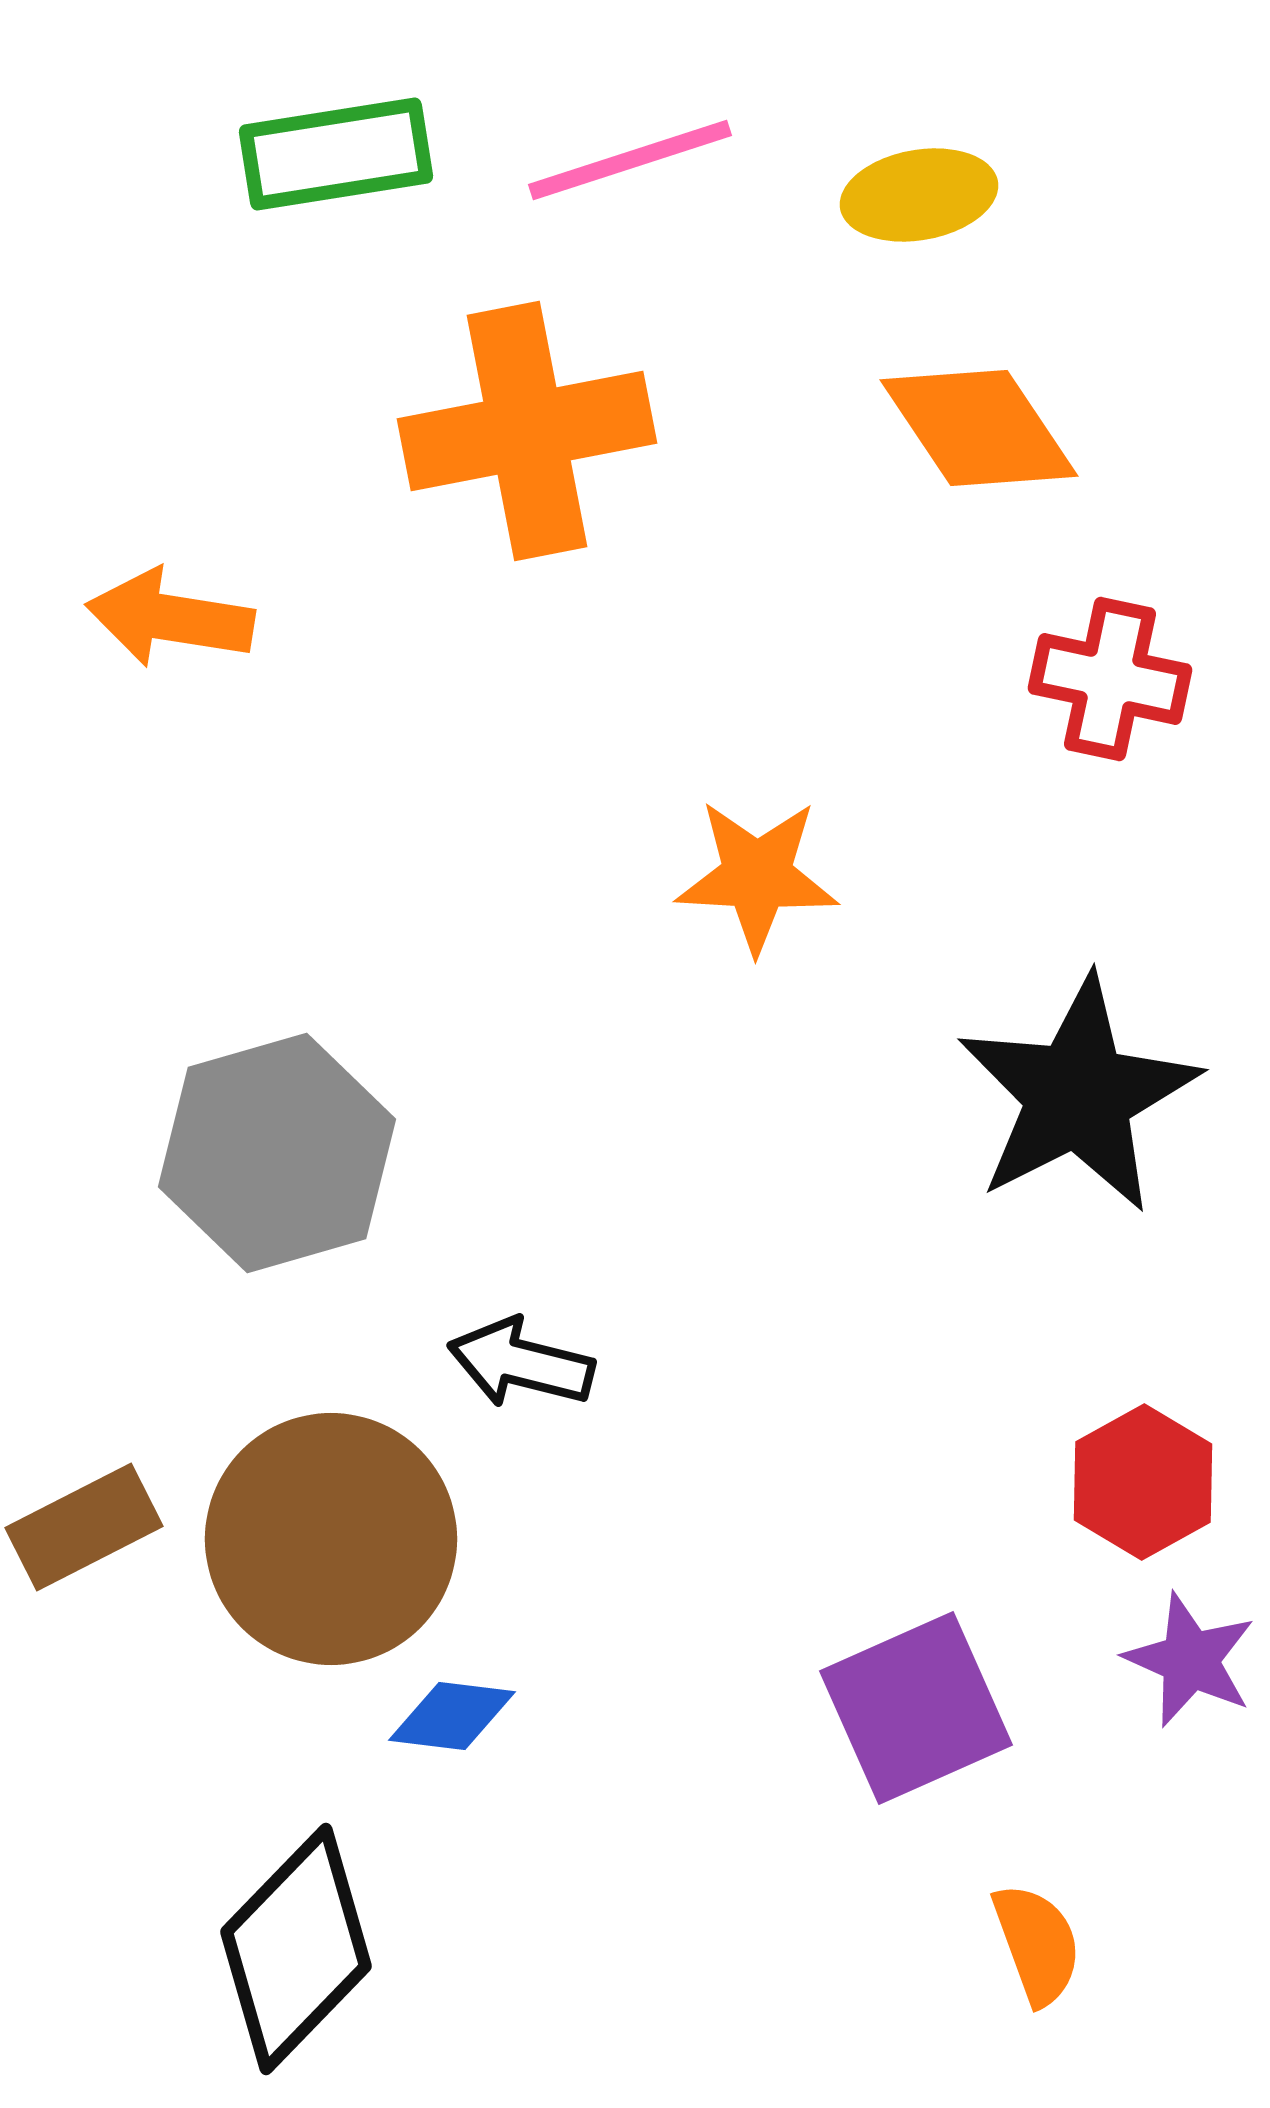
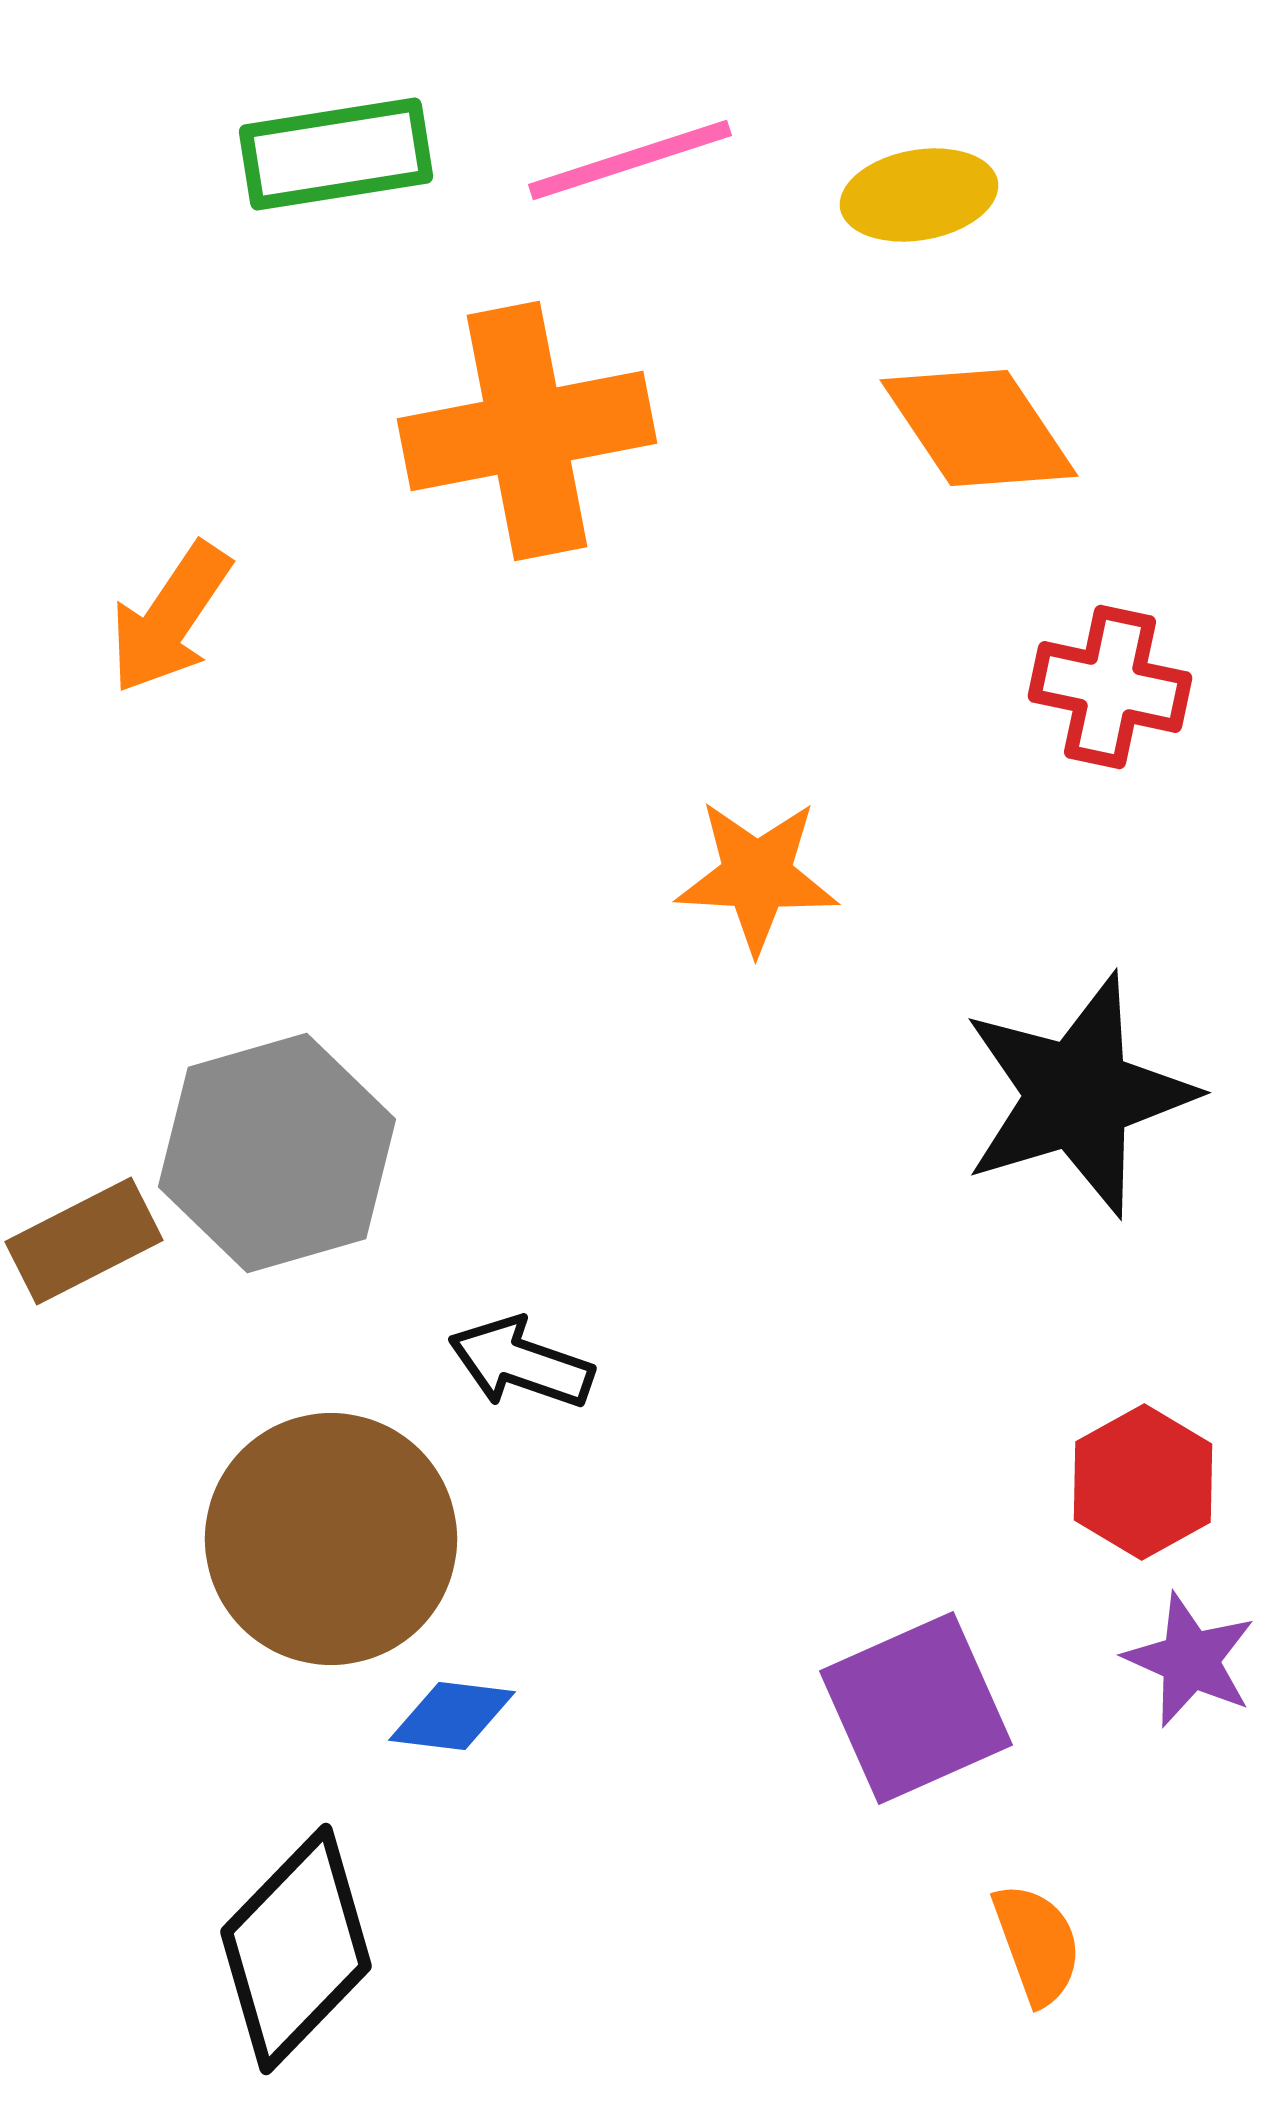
orange arrow: rotated 65 degrees counterclockwise
red cross: moved 8 px down
black star: rotated 10 degrees clockwise
black arrow: rotated 5 degrees clockwise
brown rectangle: moved 286 px up
